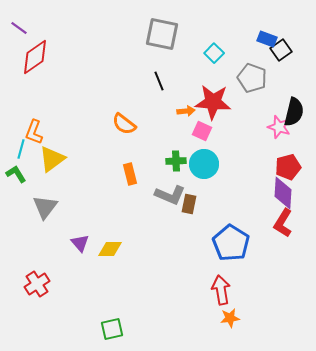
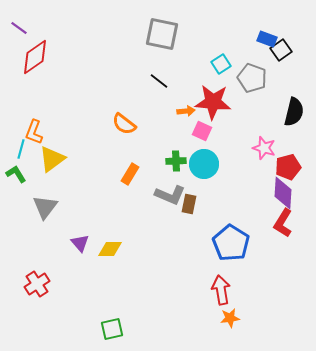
cyan square: moved 7 px right, 11 px down; rotated 12 degrees clockwise
black line: rotated 30 degrees counterclockwise
pink star: moved 15 px left, 21 px down
orange rectangle: rotated 45 degrees clockwise
